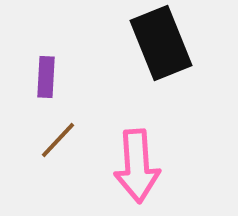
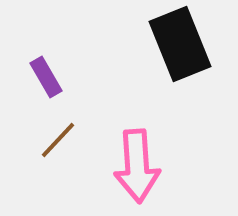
black rectangle: moved 19 px right, 1 px down
purple rectangle: rotated 33 degrees counterclockwise
